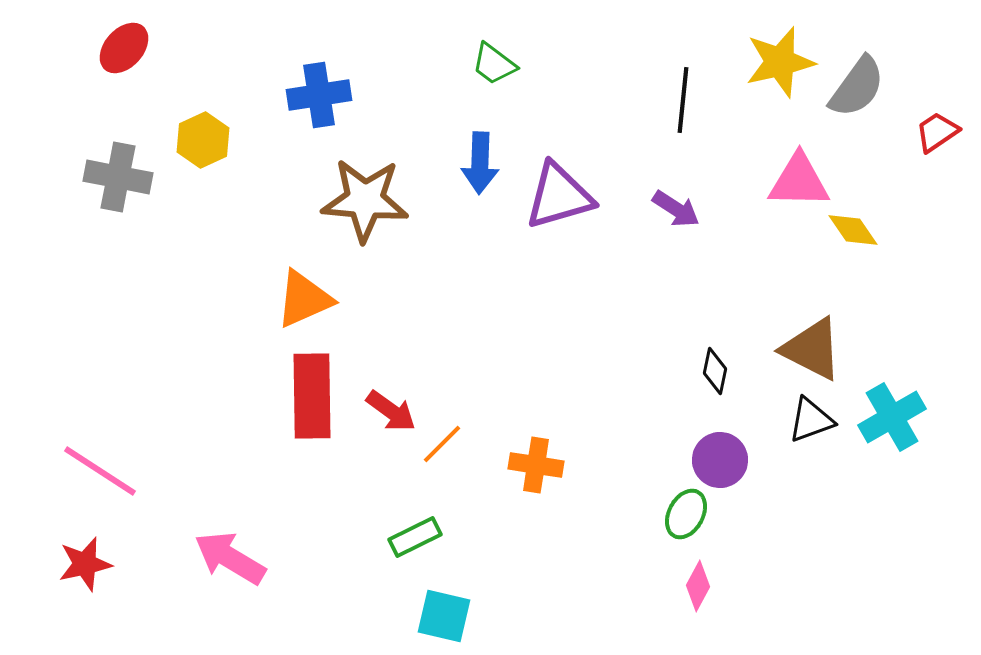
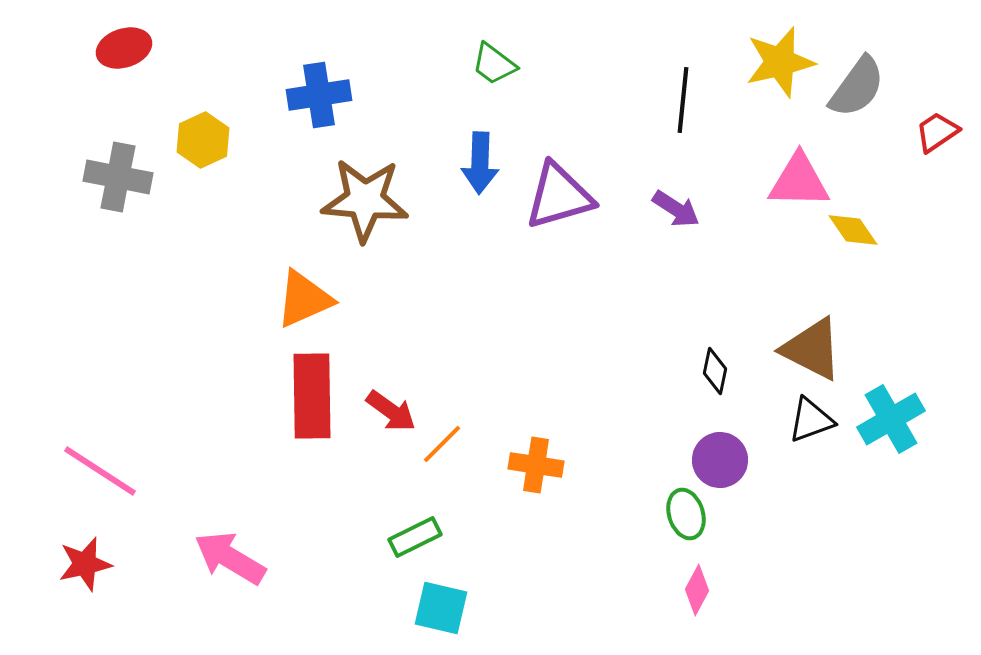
red ellipse: rotated 30 degrees clockwise
cyan cross: moved 1 px left, 2 px down
green ellipse: rotated 45 degrees counterclockwise
pink diamond: moved 1 px left, 4 px down
cyan square: moved 3 px left, 8 px up
